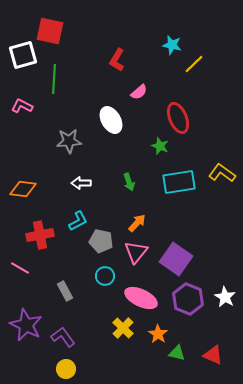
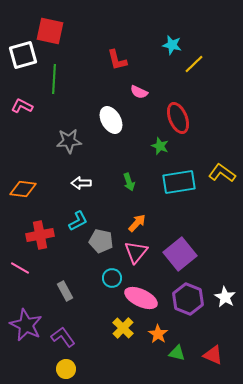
red L-shape: rotated 45 degrees counterclockwise
pink semicircle: rotated 66 degrees clockwise
purple square: moved 4 px right, 5 px up; rotated 16 degrees clockwise
cyan circle: moved 7 px right, 2 px down
